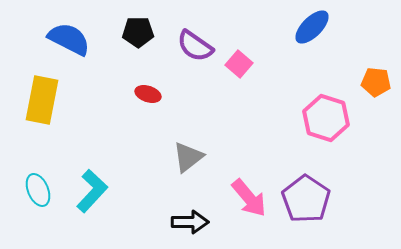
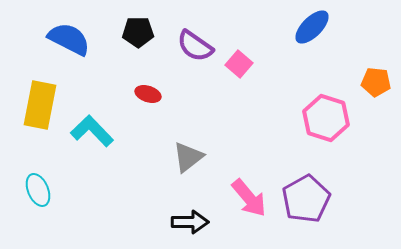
yellow rectangle: moved 2 px left, 5 px down
cyan L-shape: moved 60 px up; rotated 87 degrees counterclockwise
purple pentagon: rotated 9 degrees clockwise
